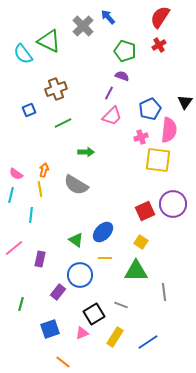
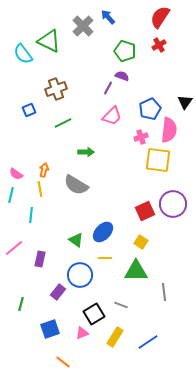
purple line at (109, 93): moved 1 px left, 5 px up
